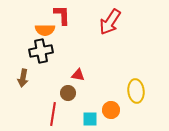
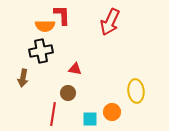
red arrow: rotated 8 degrees counterclockwise
orange semicircle: moved 4 px up
red triangle: moved 3 px left, 6 px up
orange circle: moved 1 px right, 2 px down
